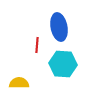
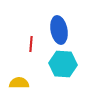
blue ellipse: moved 3 px down
red line: moved 6 px left, 1 px up
